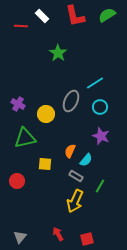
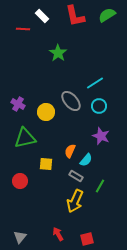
red line: moved 2 px right, 3 px down
gray ellipse: rotated 65 degrees counterclockwise
cyan circle: moved 1 px left, 1 px up
yellow circle: moved 2 px up
yellow square: moved 1 px right
red circle: moved 3 px right
